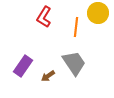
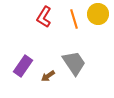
yellow circle: moved 1 px down
orange line: moved 2 px left, 8 px up; rotated 24 degrees counterclockwise
